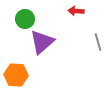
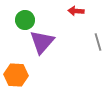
green circle: moved 1 px down
purple triangle: rotated 8 degrees counterclockwise
